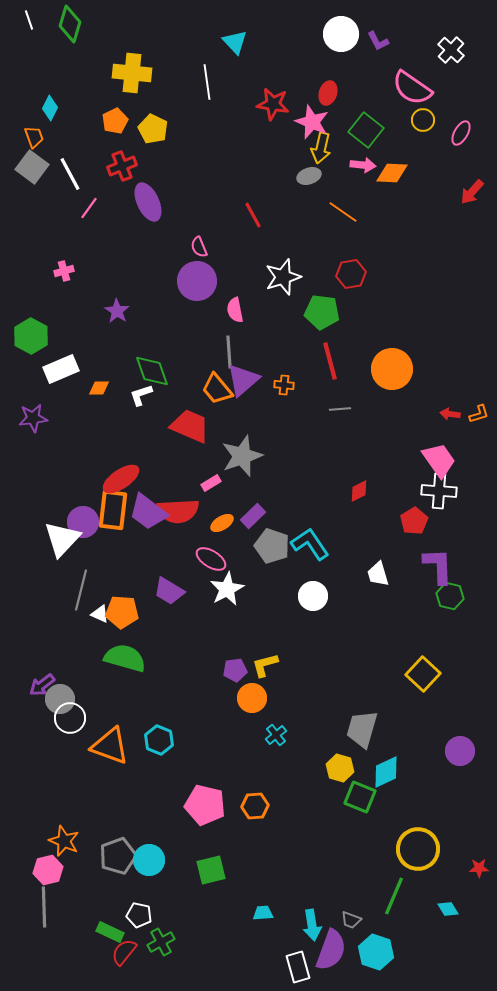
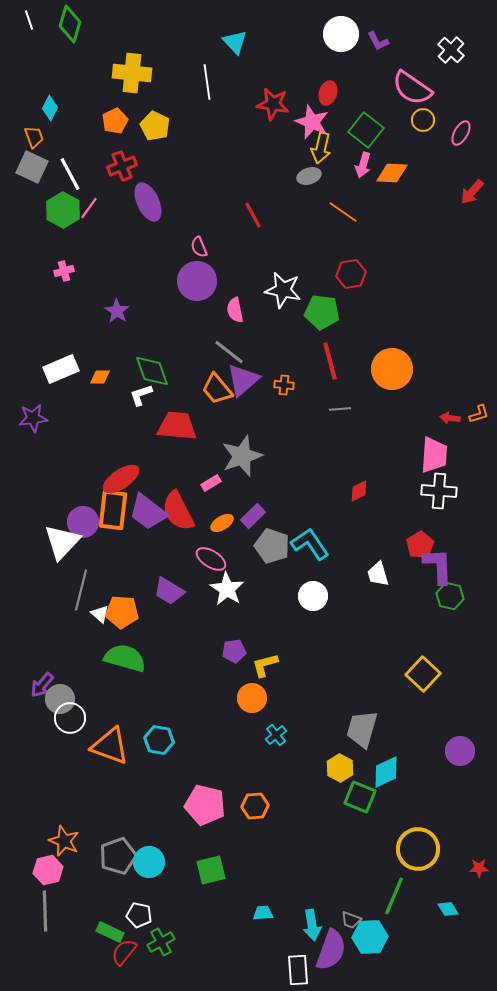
yellow pentagon at (153, 129): moved 2 px right, 3 px up
pink arrow at (363, 165): rotated 100 degrees clockwise
gray square at (32, 167): rotated 12 degrees counterclockwise
white star at (283, 277): moved 13 px down; rotated 30 degrees clockwise
green hexagon at (31, 336): moved 32 px right, 126 px up
gray line at (229, 352): rotated 48 degrees counterclockwise
orange diamond at (99, 388): moved 1 px right, 11 px up
red arrow at (450, 414): moved 4 px down
red trapezoid at (190, 426): moved 13 px left; rotated 18 degrees counterclockwise
pink trapezoid at (439, 460): moved 5 px left, 5 px up; rotated 39 degrees clockwise
red semicircle at (178, 511): rotated 66 degrees clockwise
red pentagon at (414, 521): moved 6 px right, 24 px down
white triangle at (62, 539): moved 3 px down
white star at (227, 589): rotated 12 degrees counterclockwise
white triangle at (100, 614): rotated 18 degrees clockwise
purple pentagon at (235, 670): moved 1 px left, 19 px up
purple arrow at (42, 685): rotated 12 degrees counterclockwise
cyan hexagon at (159, 740): rotated 12 degrees counterclockwise
yellow hexagon at (340, 768): rotated 12 degrees clockwise
cyan circle at (149, 860): moved 2 px down
gray line at (44, 907): moved 1 px right, 4 px down
cyan hexagon at (376, 952): moved 6 px left, 15 px up; rotated 20 degrees counterclockwise
white rectangle at (298, 967): moved 3 px down; rotated 12 degrees clockwise
